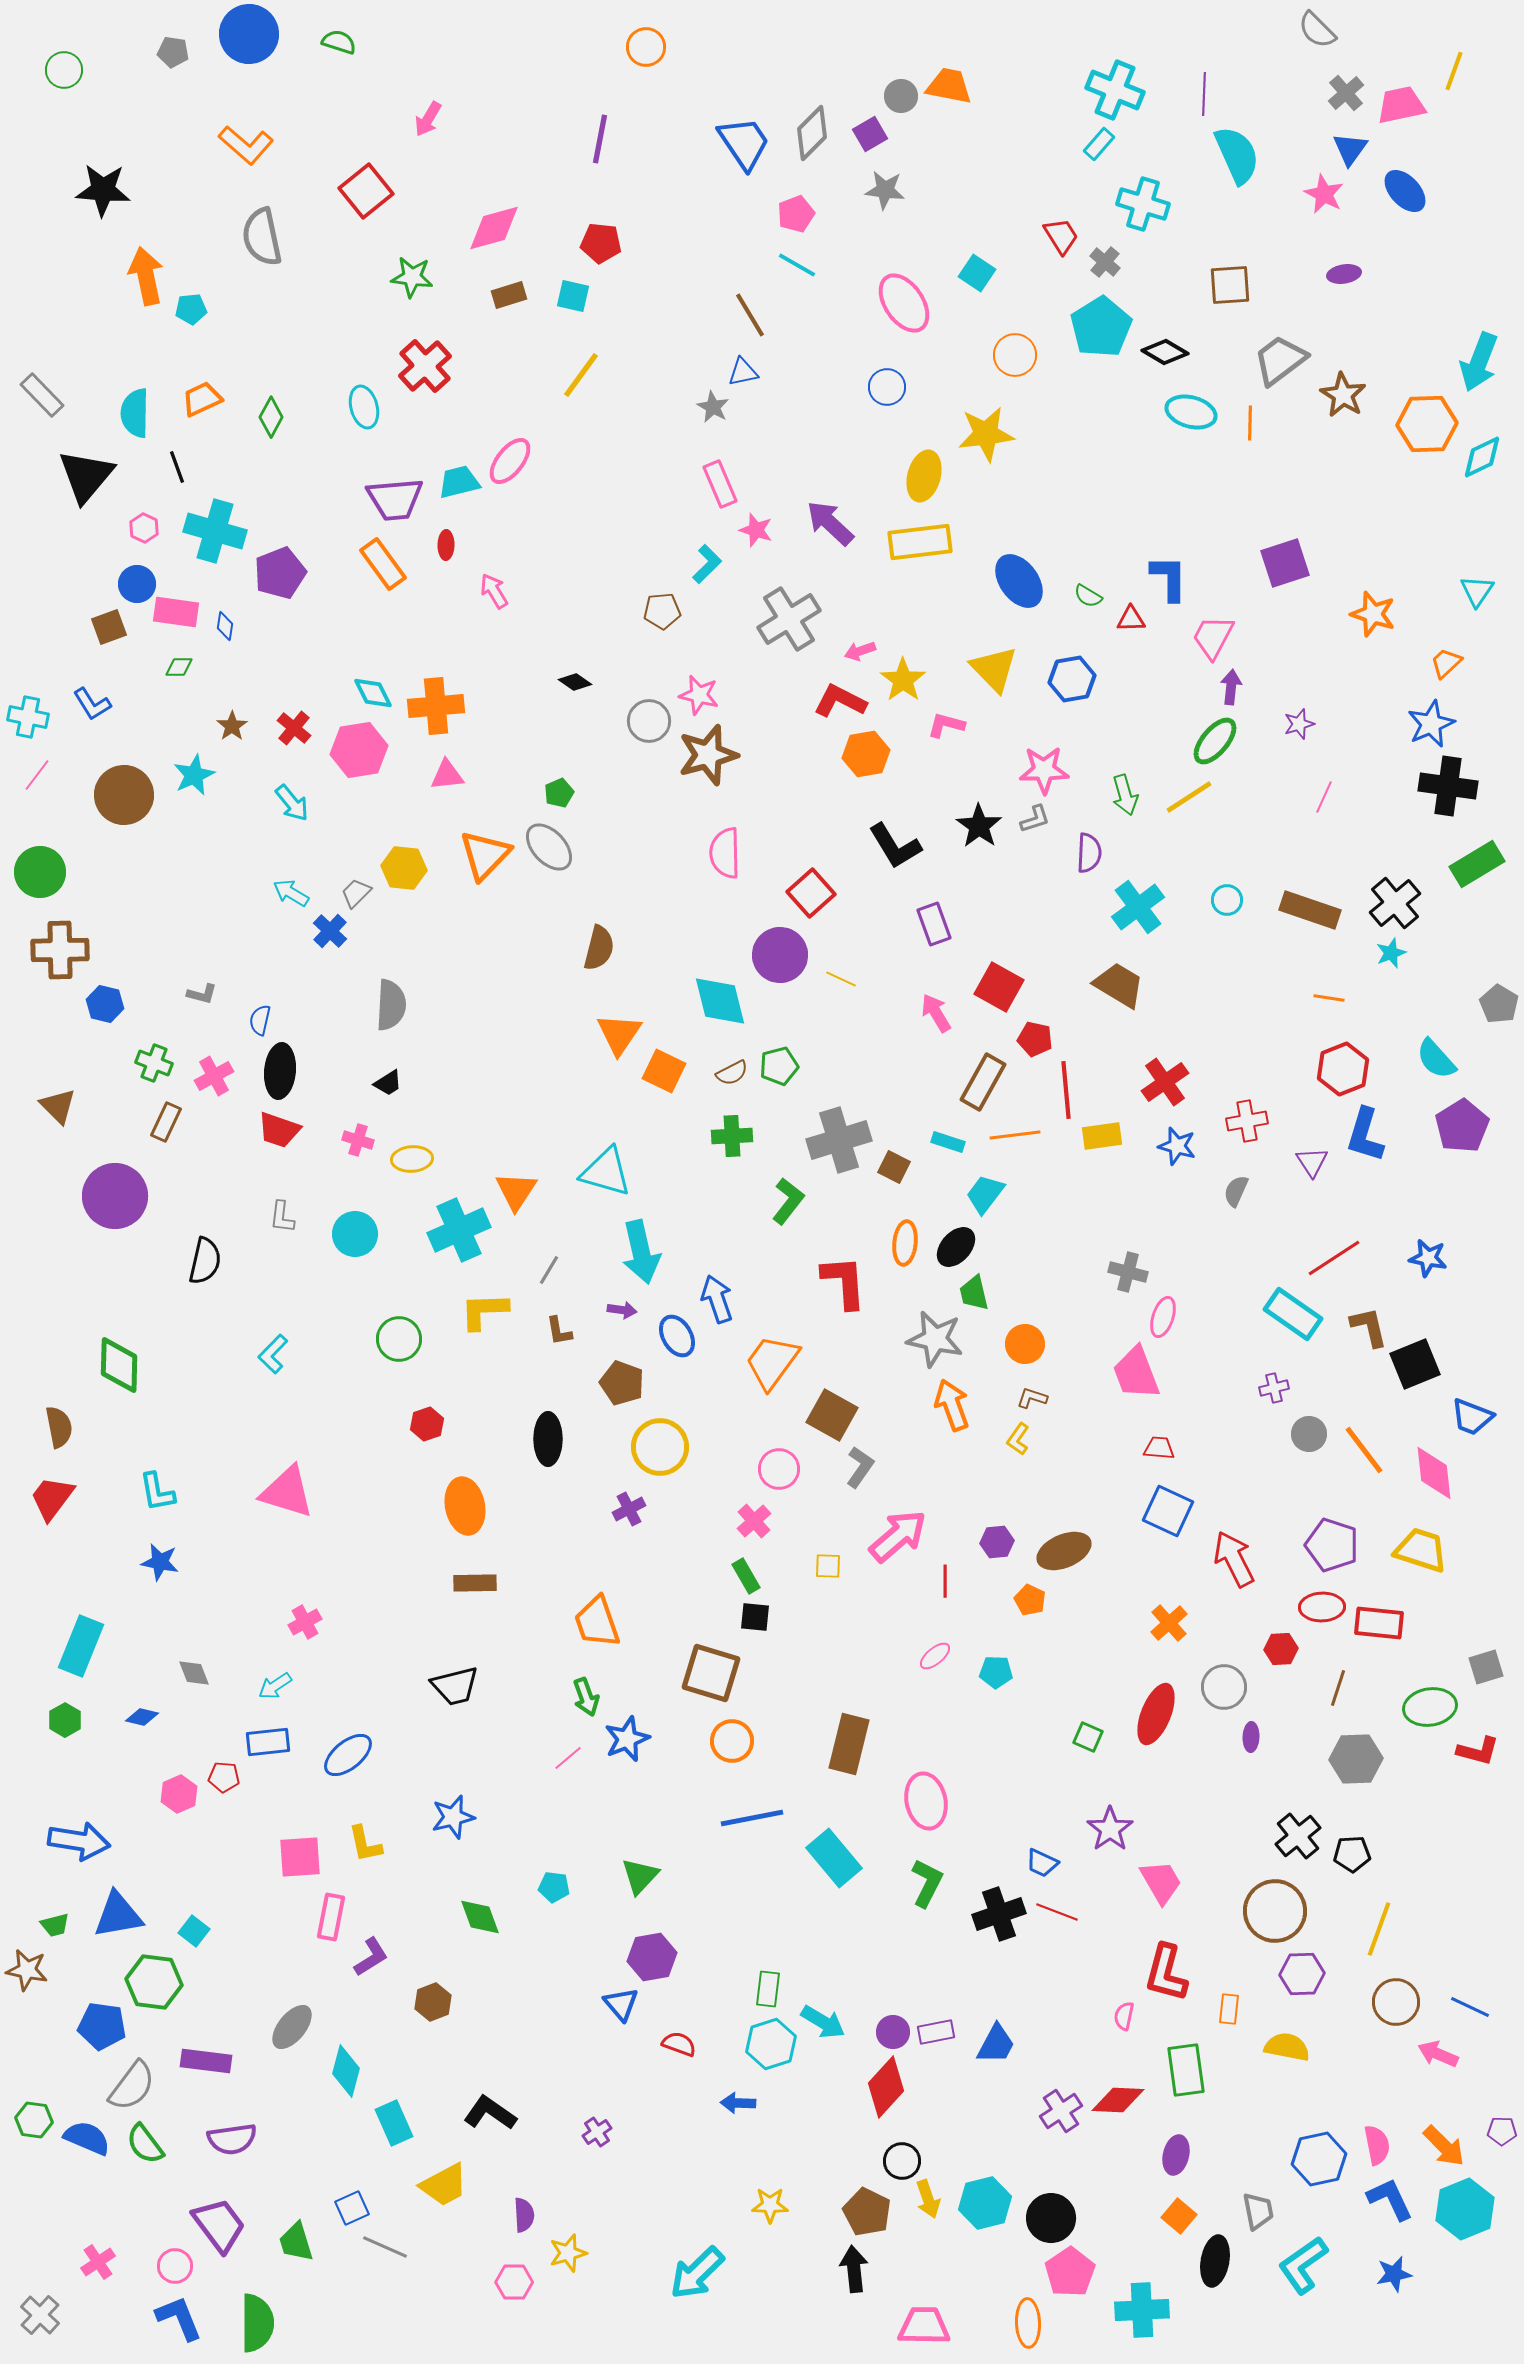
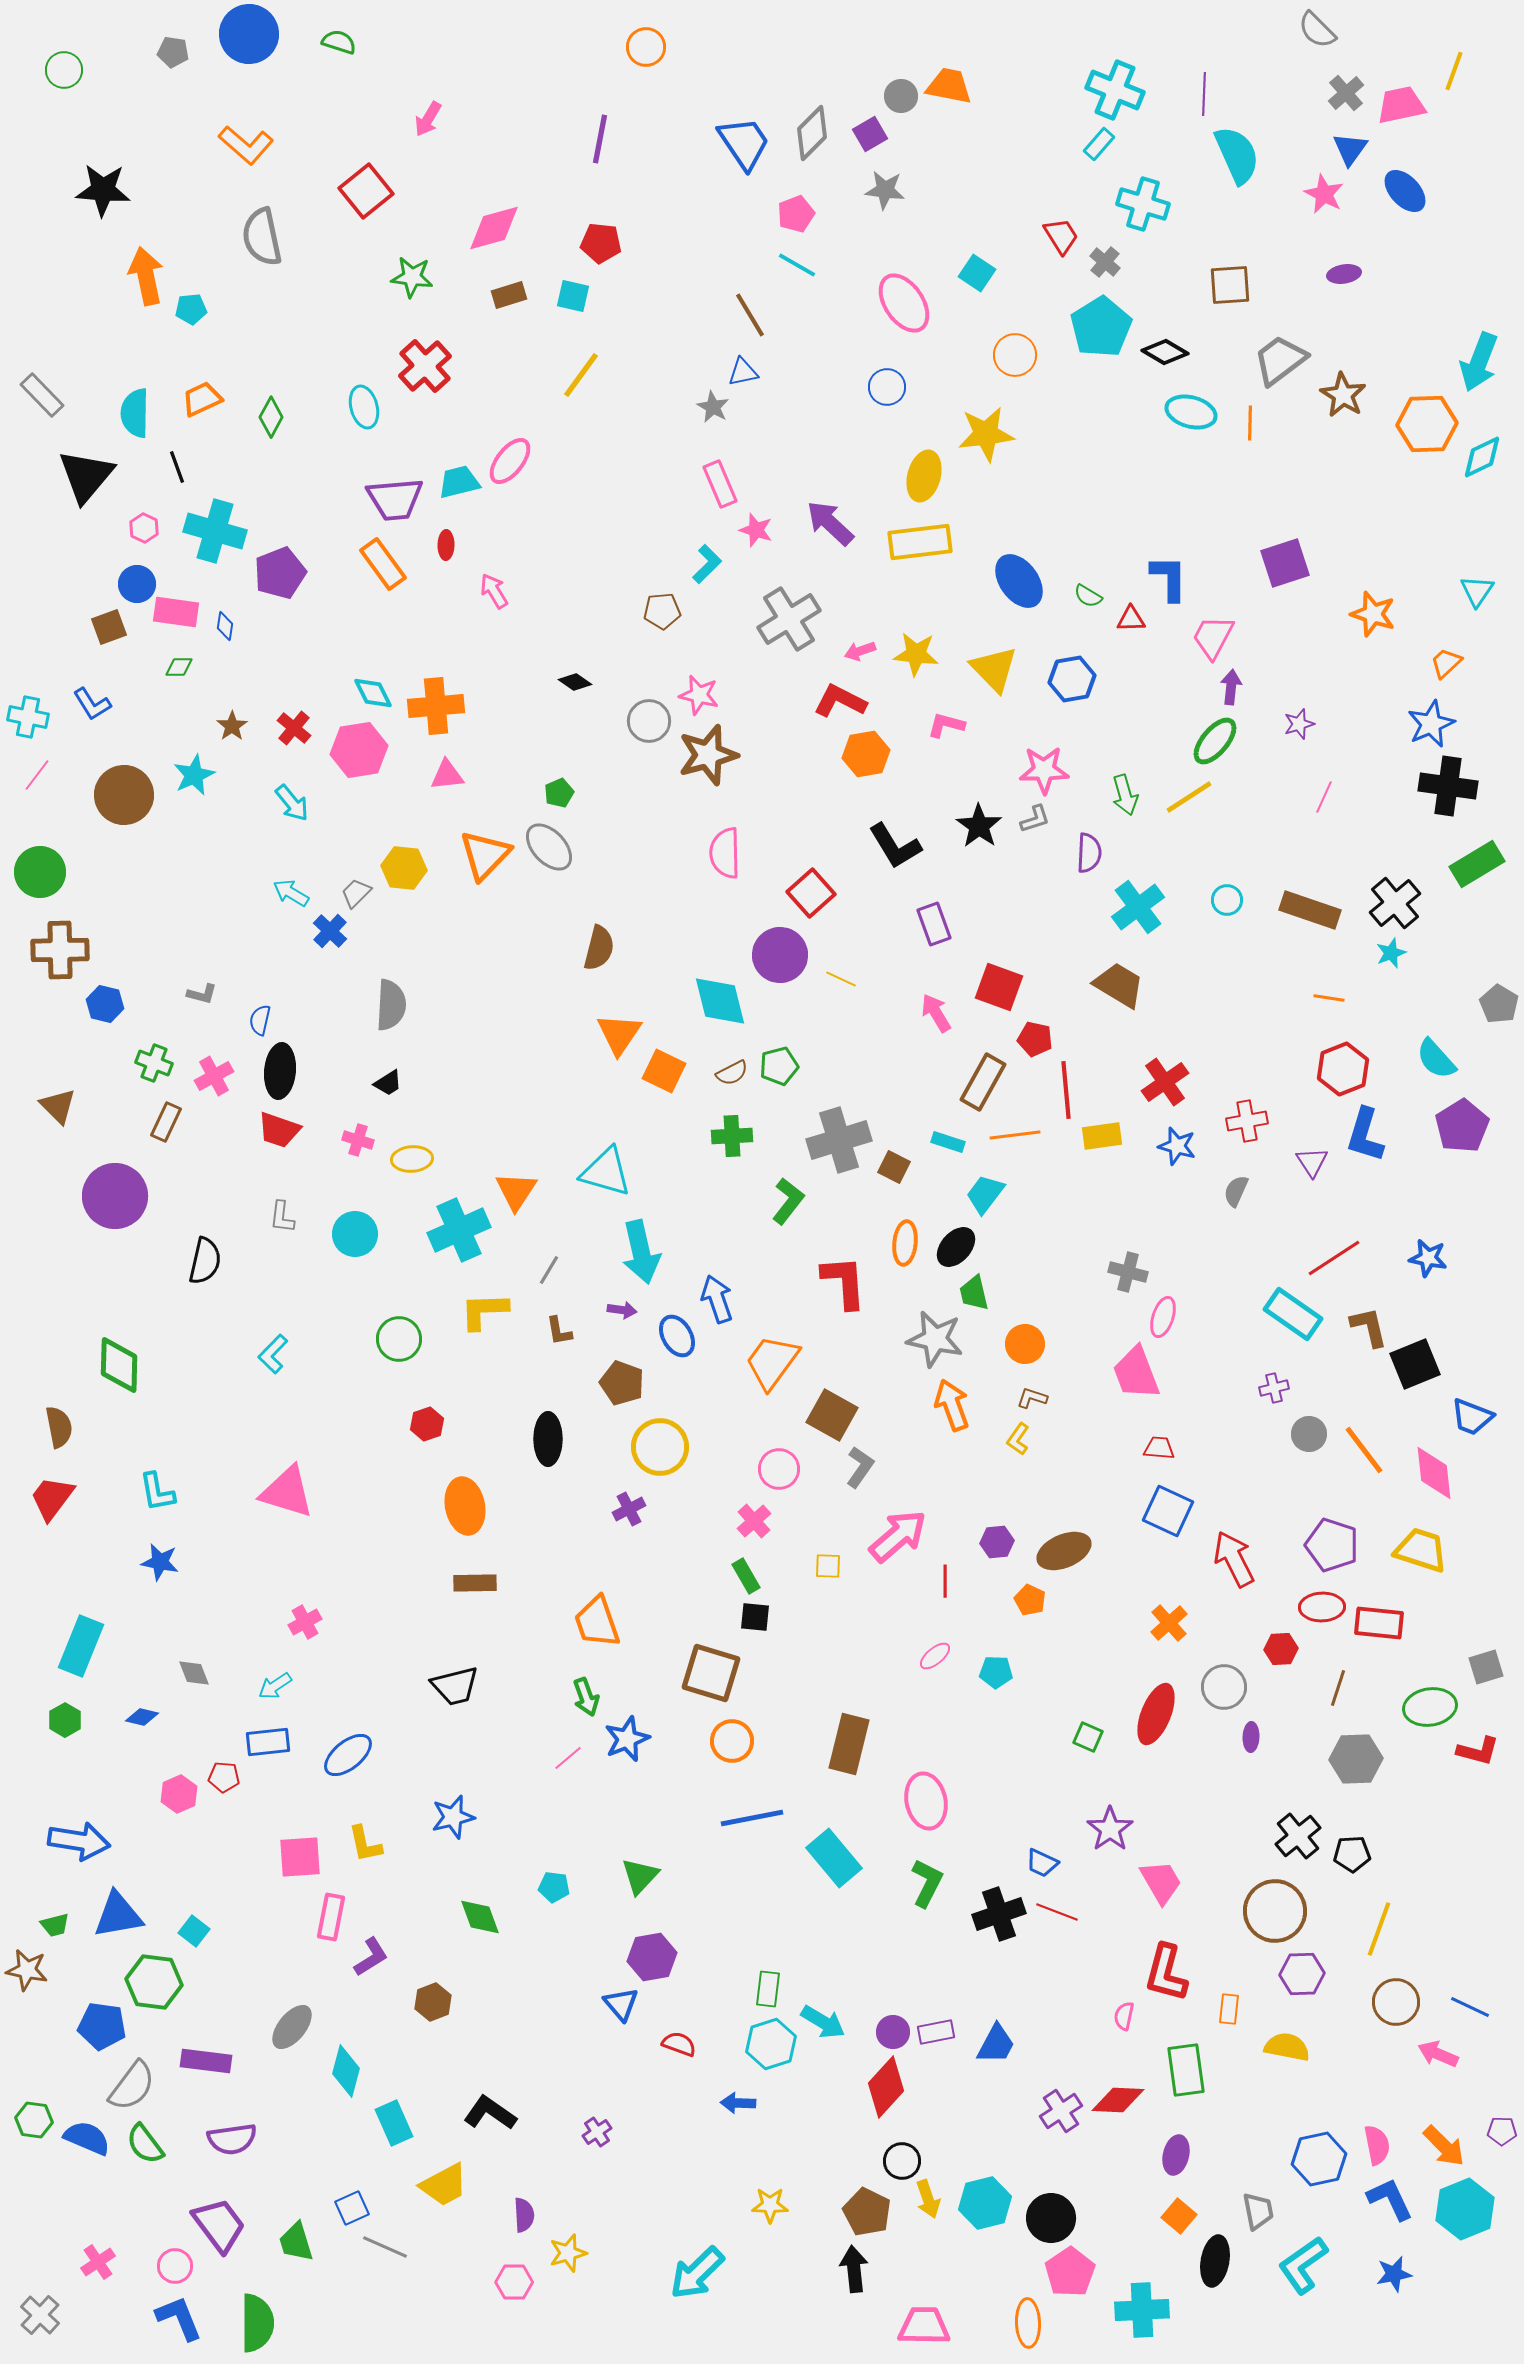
yellow star at (903, 680): moved 13 px right, 26 px up; rotated 30 degrees counterclockwise
red square at (999, 987): rotated 9 degrees counterclockwise
